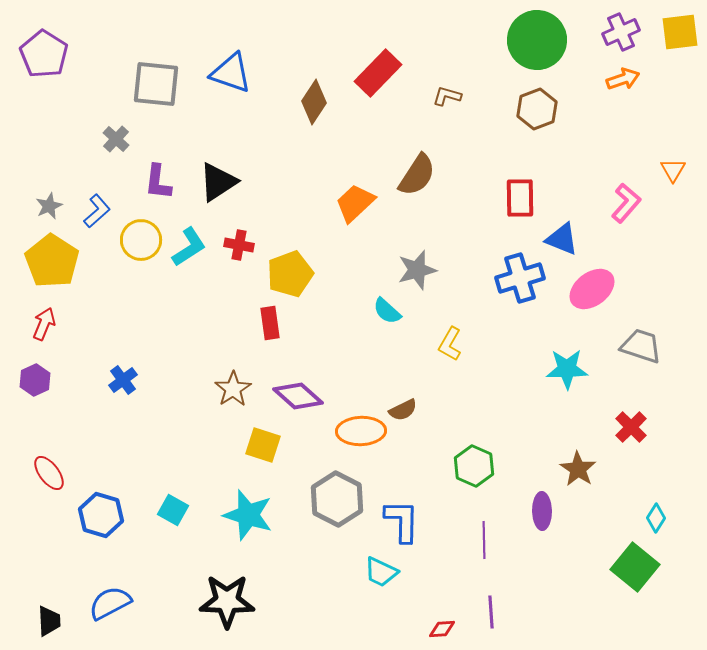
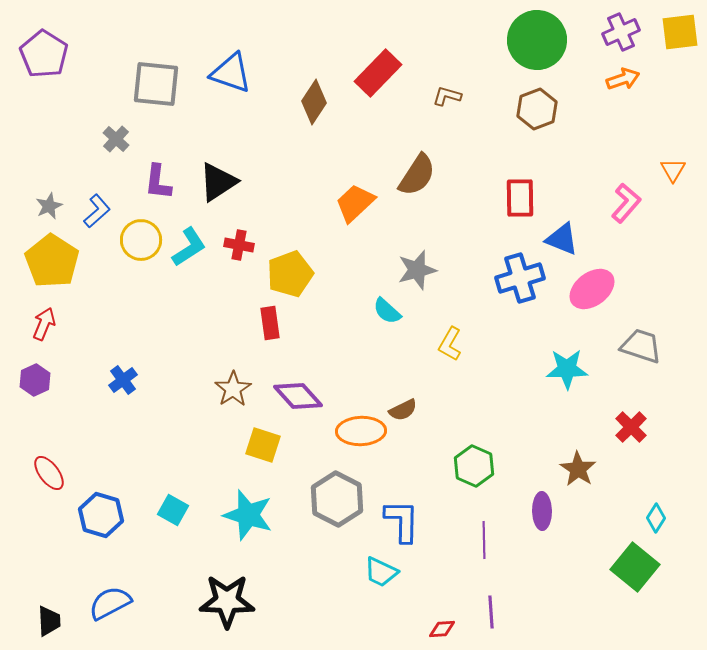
purple diamond at (298, 396): rotated 6 degrees clockwise
